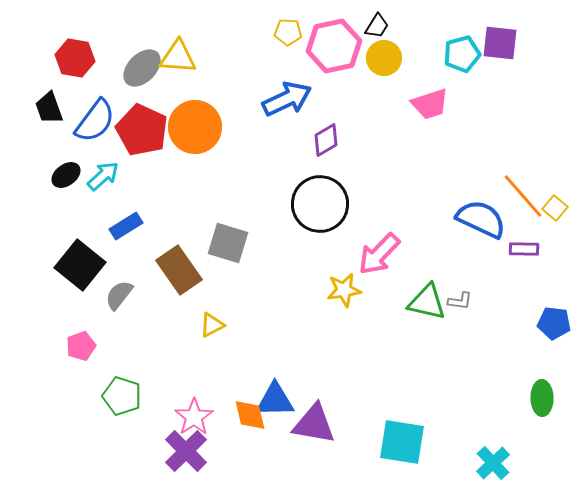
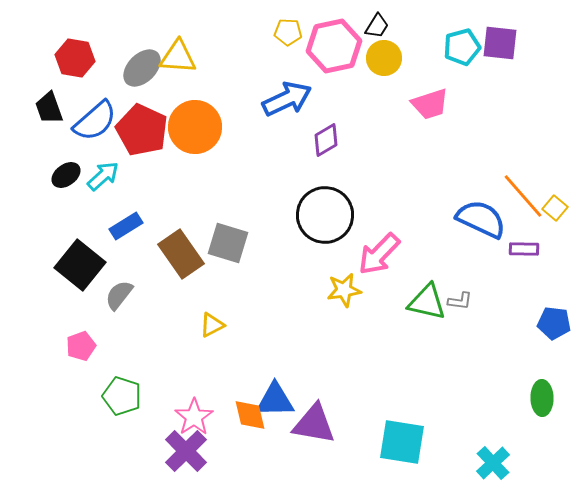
cyan pentagon at (462, 54): moved 7 px up
blue semicircle at (95, 121): rotated 12 degrees clockwise
black circle at (320, 204): moved 5 px right, 11 px down
brown rectangle at (179, 270): moved 2 px right, 16 px up
